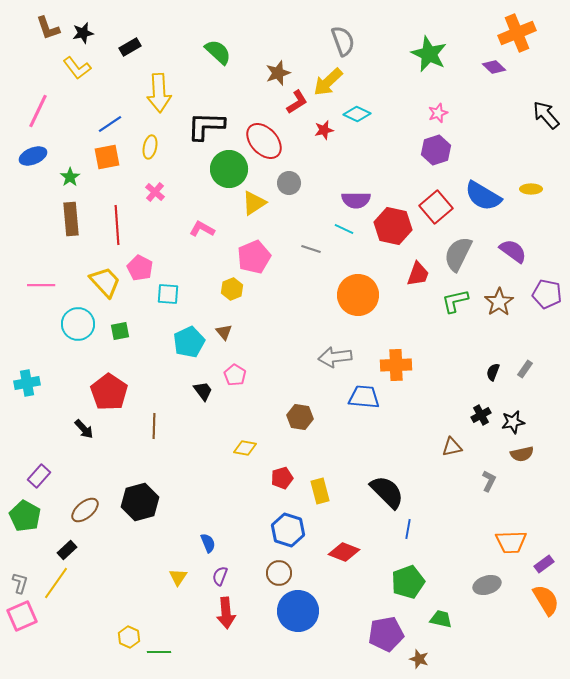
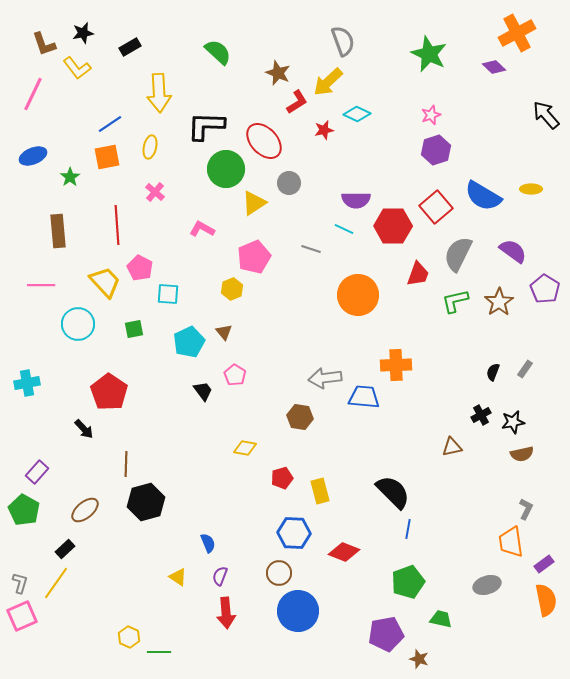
brown L-shape at (48, 28): moved 4 px left, 16 px down
orange cross at (517, 33): rotated 6 degrees counterclockwise
brown star at (278, 73): rotated 30 degrees counterclockwise
pink line at (38, 111): moved 5 px left, 17 px up
pink star at (438, 113): moved 7 px left, 2 px down
green circle at (229, 169): moved 3 px left
brown rectangle at (71, 219): moved 13 px left, 12 px down
red hexagon at (393, 226): rotated 12 degrees counterclockwise
purple pentagon at (547, 294): moved 2 px left, 5 px up; rotated 20 degrees clockwise
green square at (120, 331): moved 14 px right, 2 px up
gray arrow at (335, 357): moved 10 px left, 21 px down
brown line at (154, 426): moved 28 px left, 38 px down
purple rectangle at (39, 476): moved 2 px left, 4 px up
gray L-shape at (489, 481): moved 37 px right, 28 px down
black semicircle at (387, 492): moved 6 px right
black hexagon at (140, 502): moved 6 px right
green pentagon at (25, 516): moved 1 px left, 6 px up
blue hexagon at (288, 530): moved 6 px right, 3 px down; rotated 16 degrees counterclockwise
orange trapezoid at (511, 542): rotated 84 degrees clockwise
black rectangle at (67, 550): moved 2 px left, 1 px up
yellow triangle at (178, 577): rotated 30 degrees counterclockwise
orange semicircle at (546, 600): rotated 20 degrees clockwise
